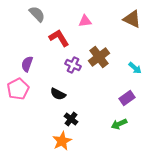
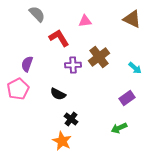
purple cross: rotated 28 degrees counterclockwise
green arrow: moved 4 px down
orange star: rotated 18 degrees counterclockwise
